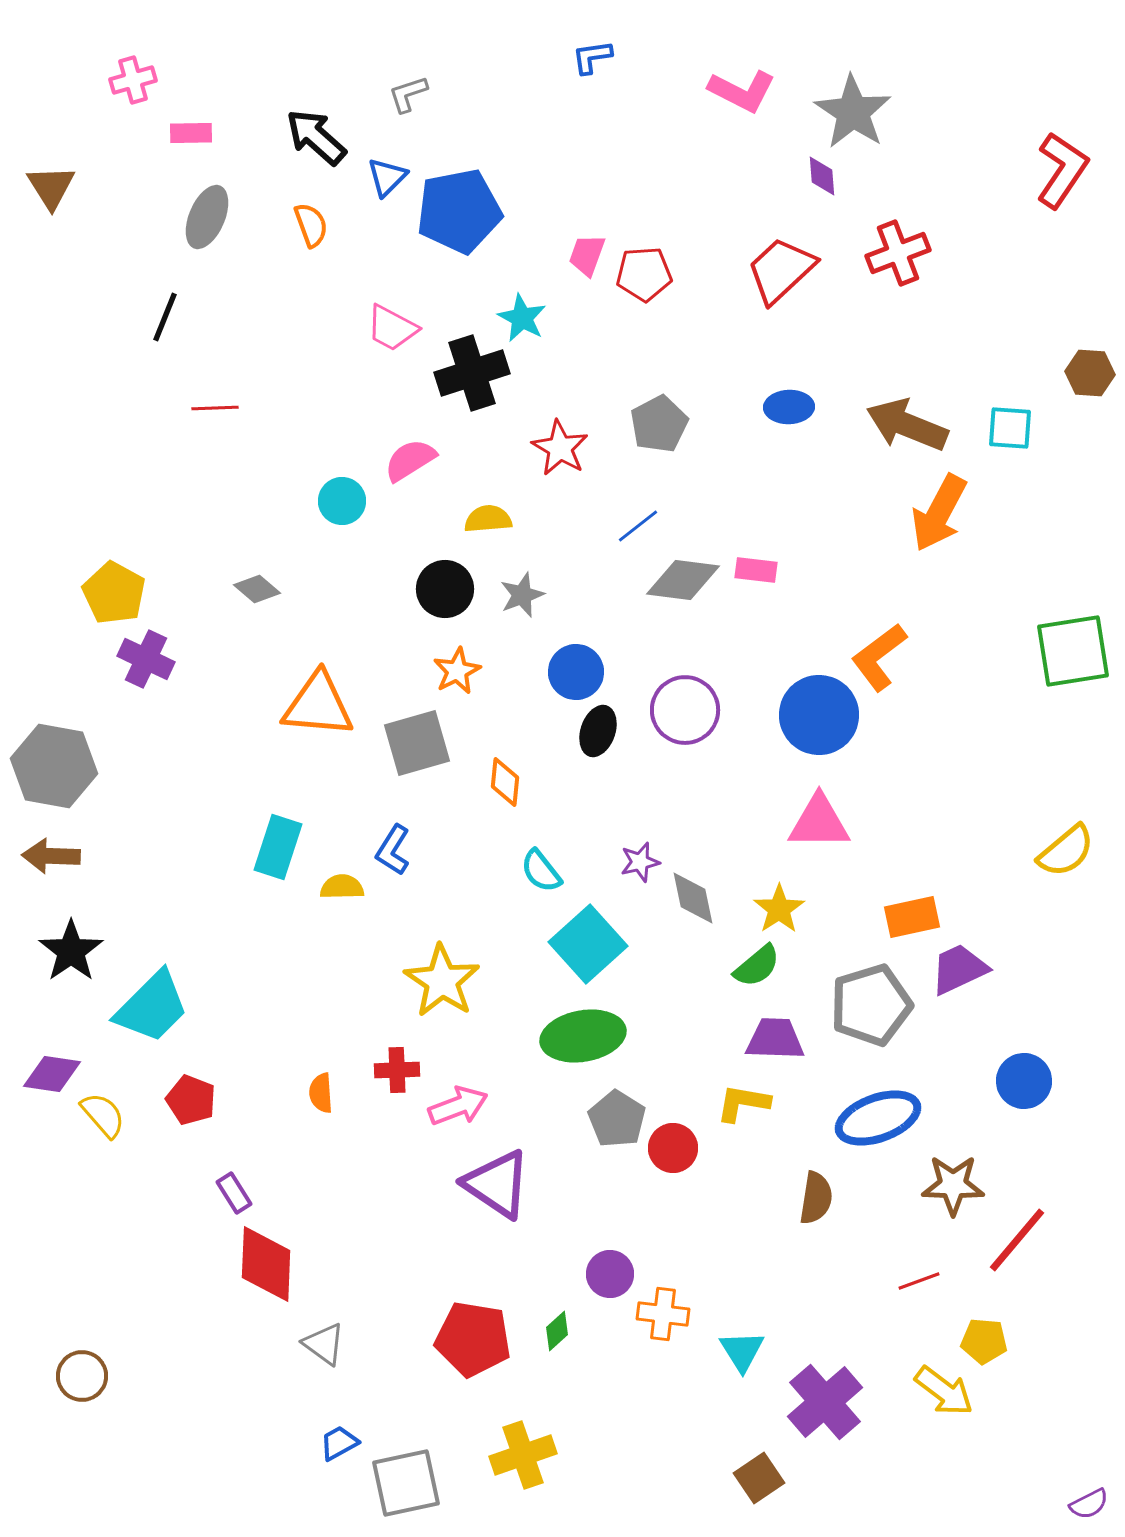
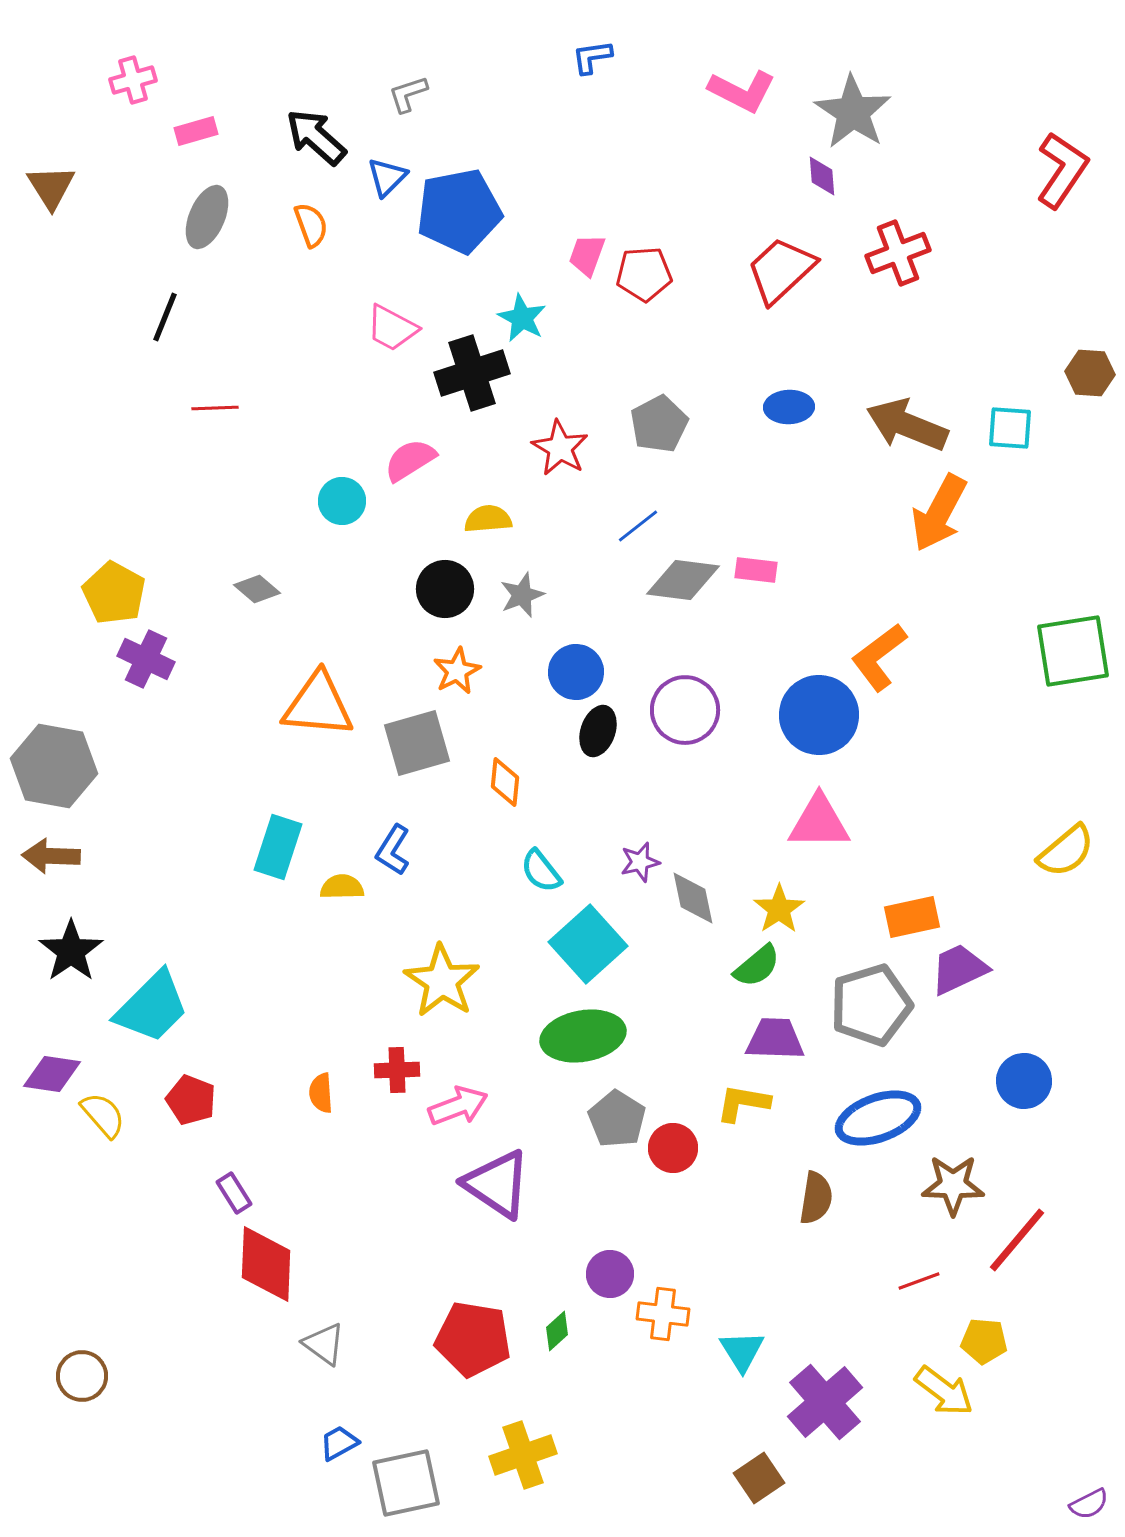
pink rectangle at (191, 133): moved 5 px right, 2 px up; rotated 15 degrees counterclockwise
